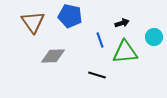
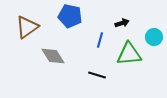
brown triangle: moved 6 px left, 5 px down; rotated 30 degrees clockwise
blue line: rotated 35 degrees clockwise
green triangle: moved 4 px right, 2 px down
gray diamond: rotated 60 degrees clockwise
